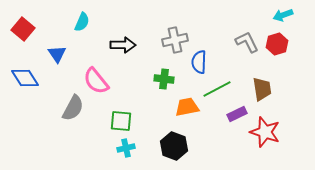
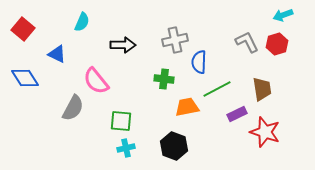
blue triangle: rotated 30 degrees counterclockwise
